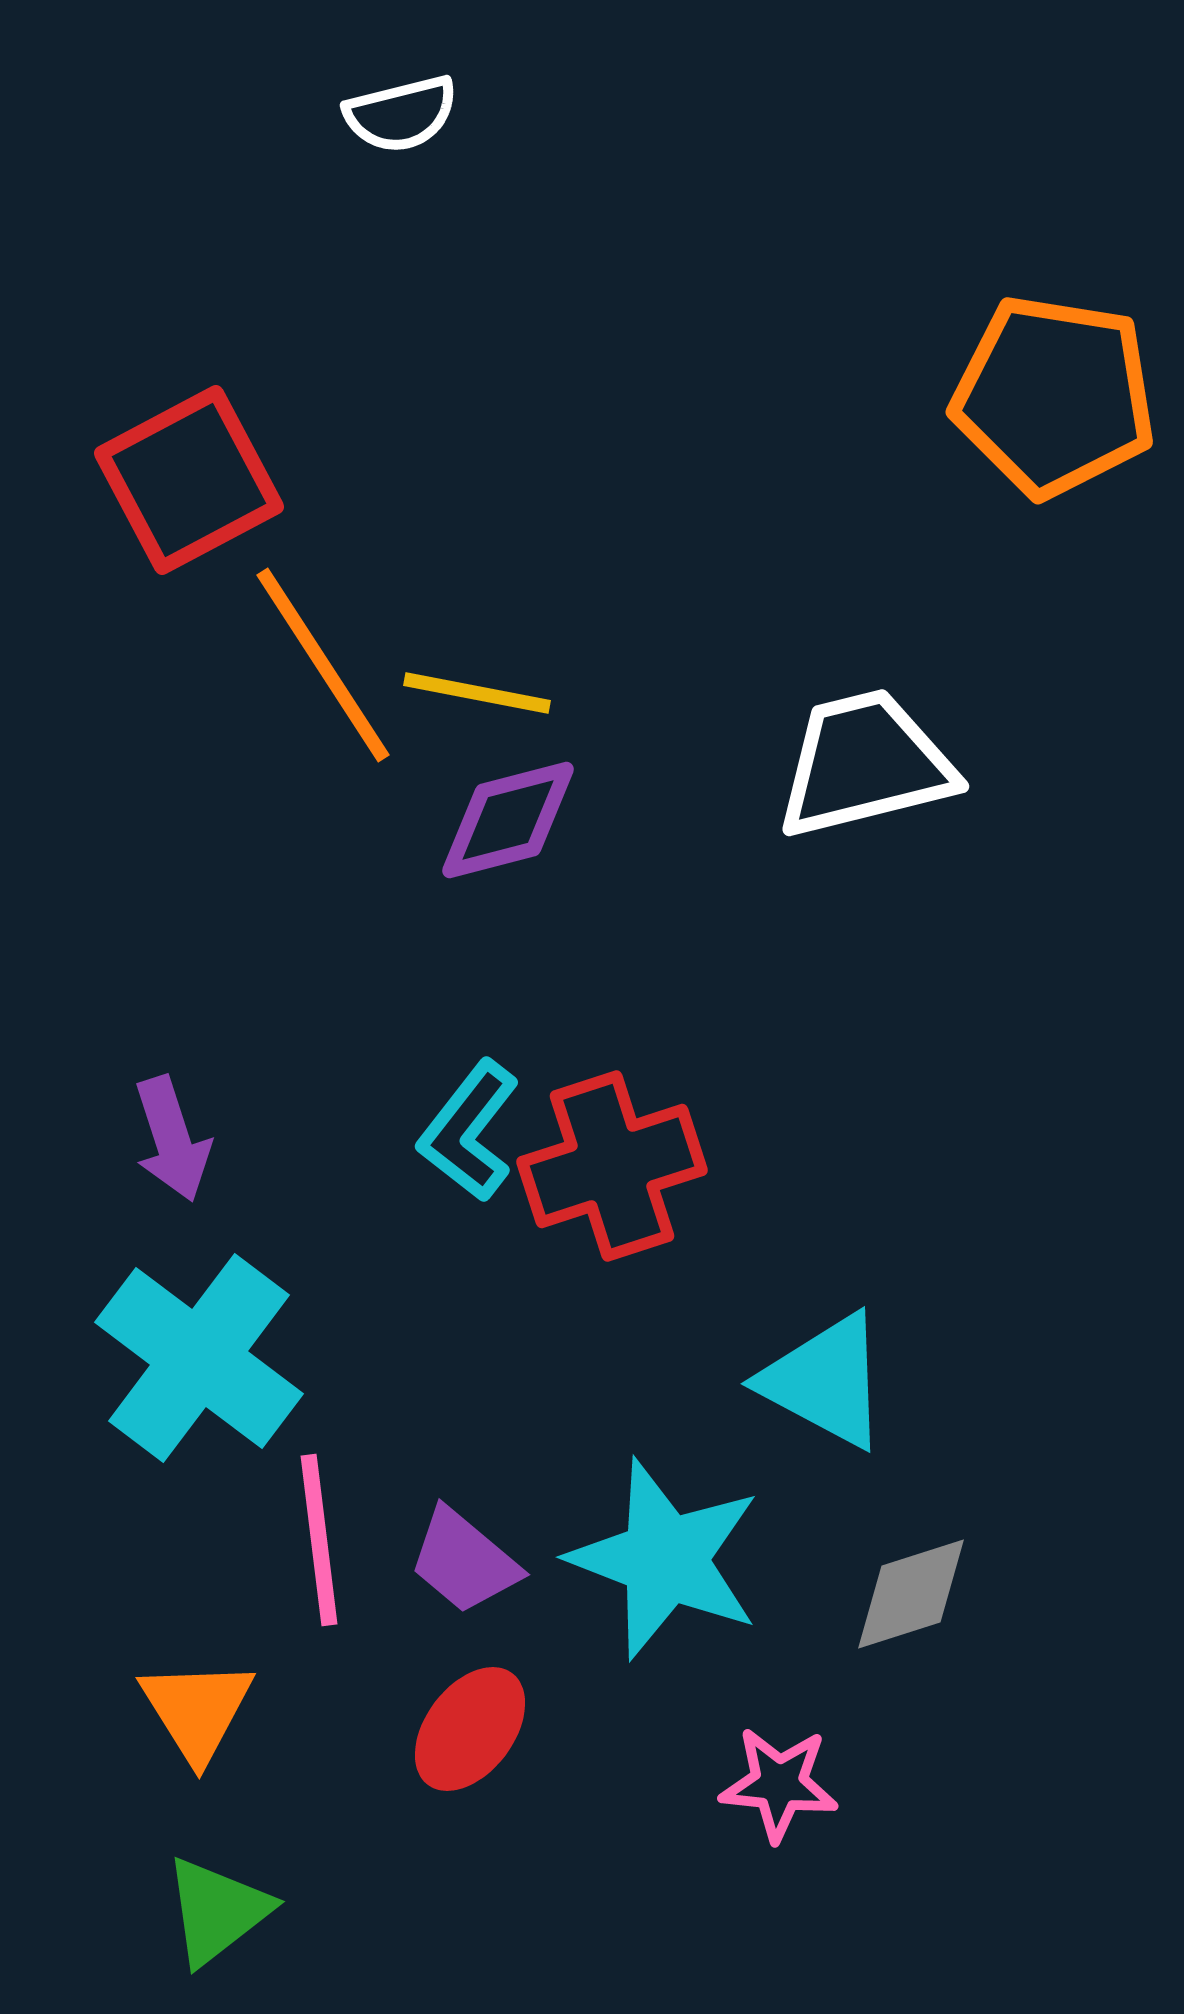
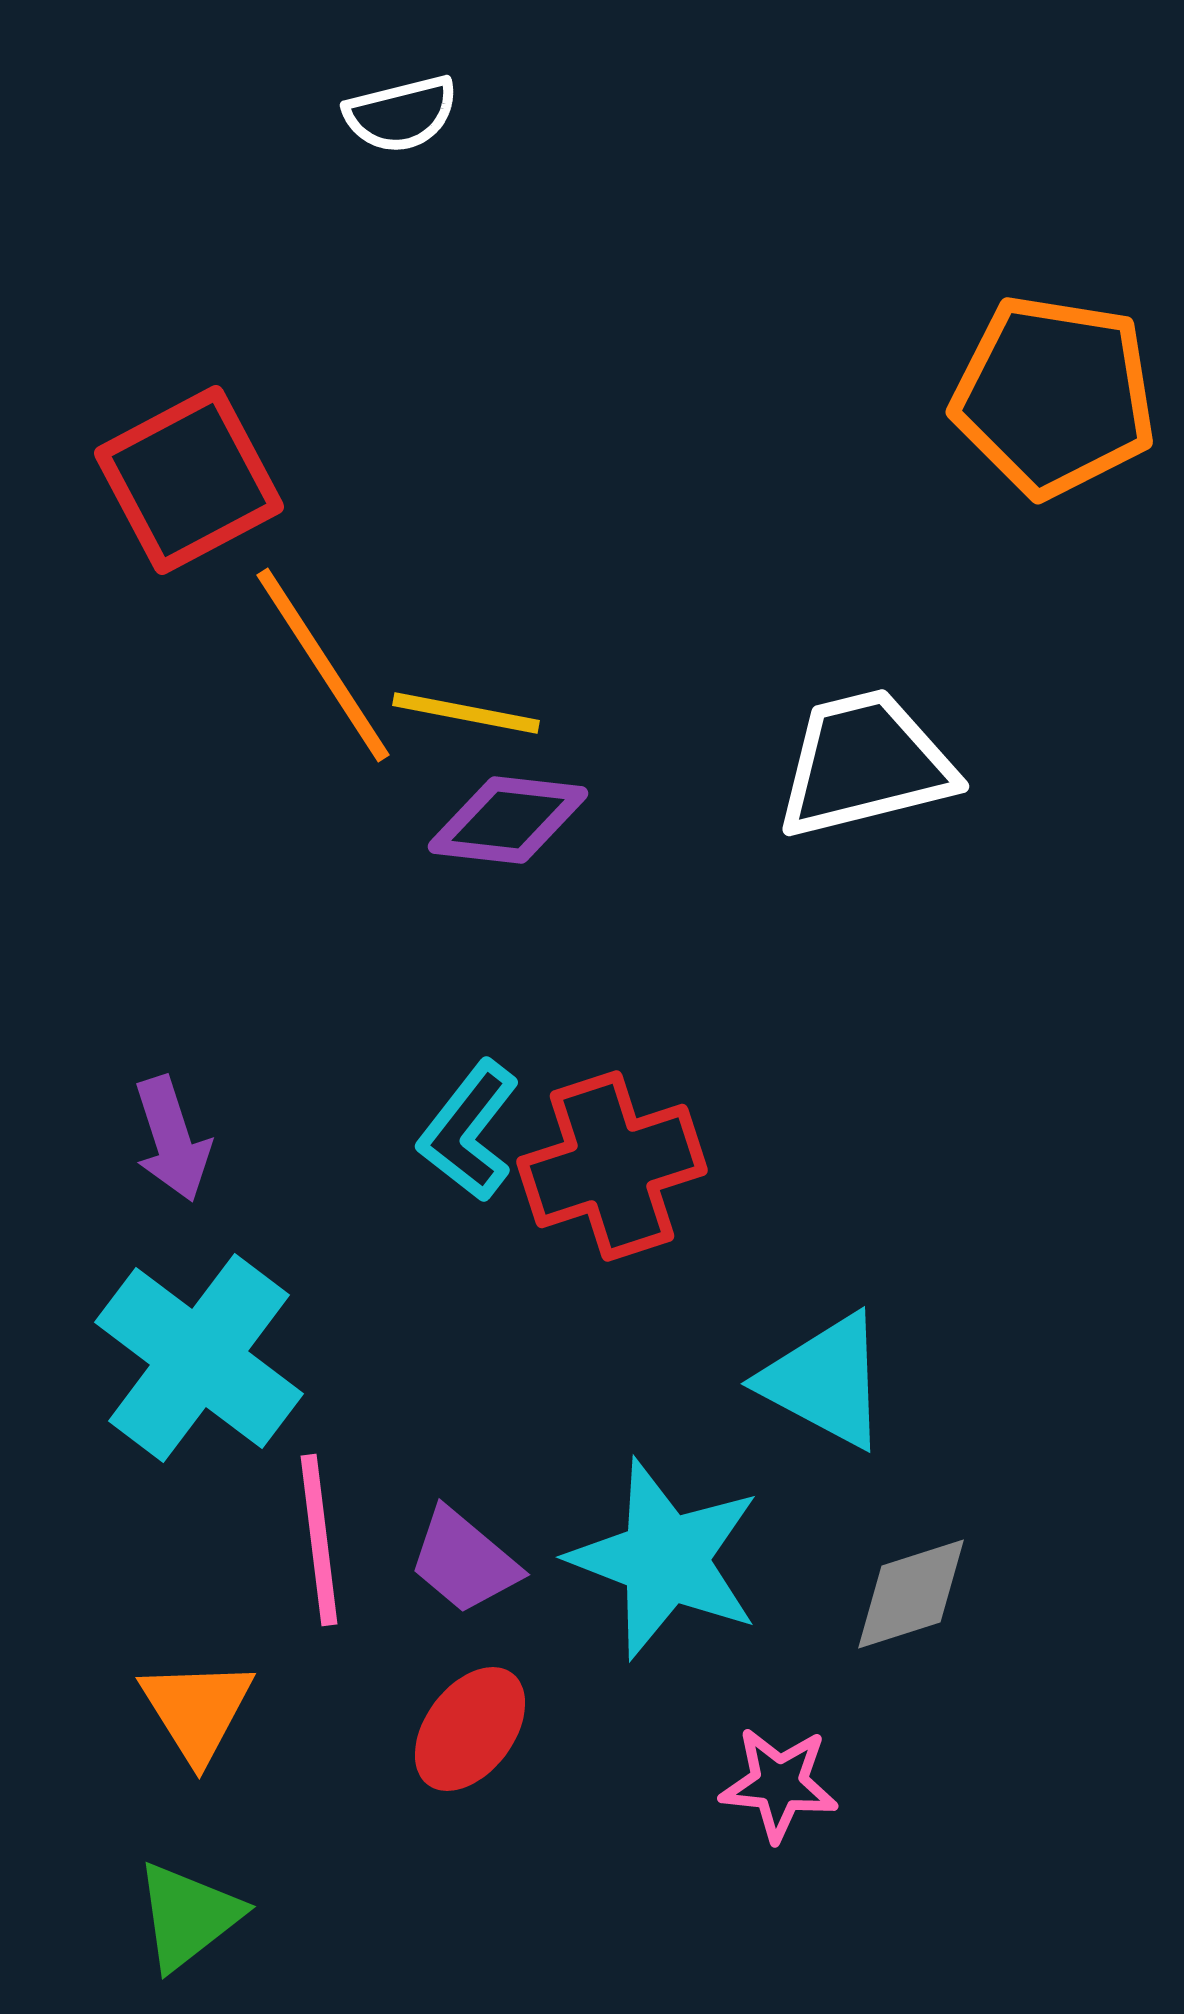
yellow line: moved 11 px left, 20 px down
purple diamond: rotated 21 degrees clockwise
green triangle: moved 29 px left, 5 px down
